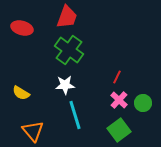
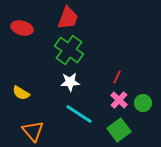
red trapezoid: moved 1 px right, 1 px down
white star: moved 5 px right, 3 px up
cyan line: moved 4 px right, 1 px up; rotated 40 degrees counterclockwise
